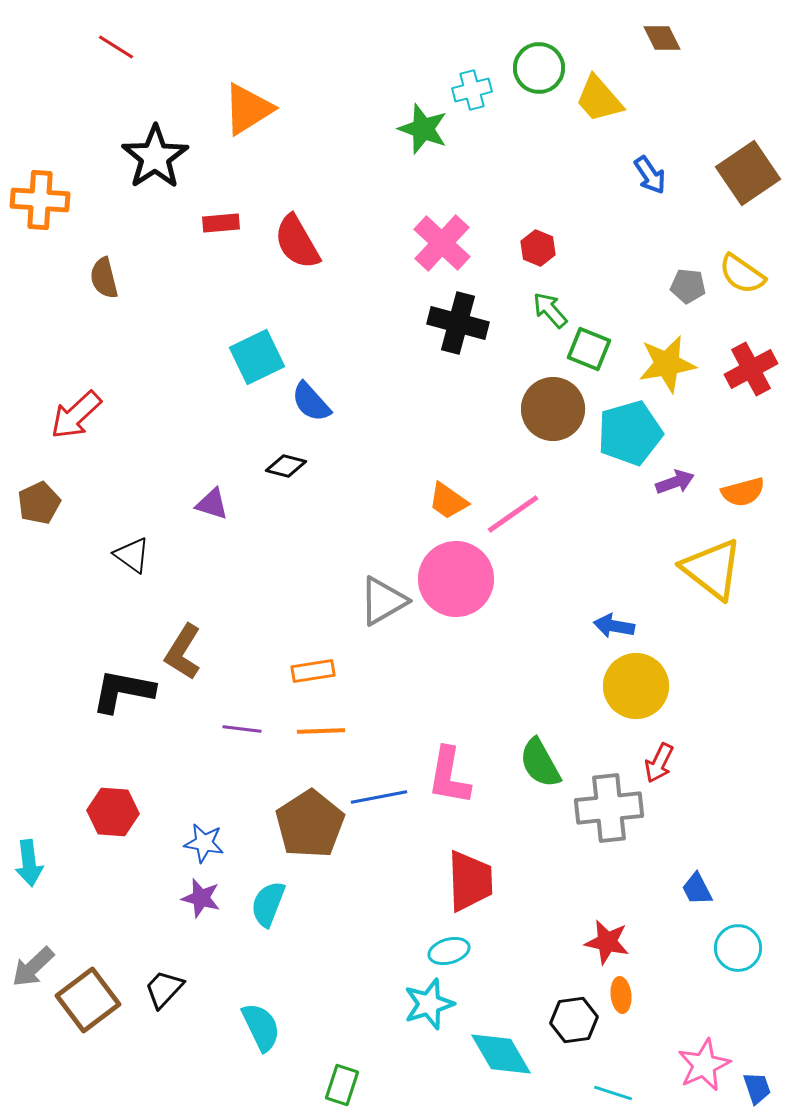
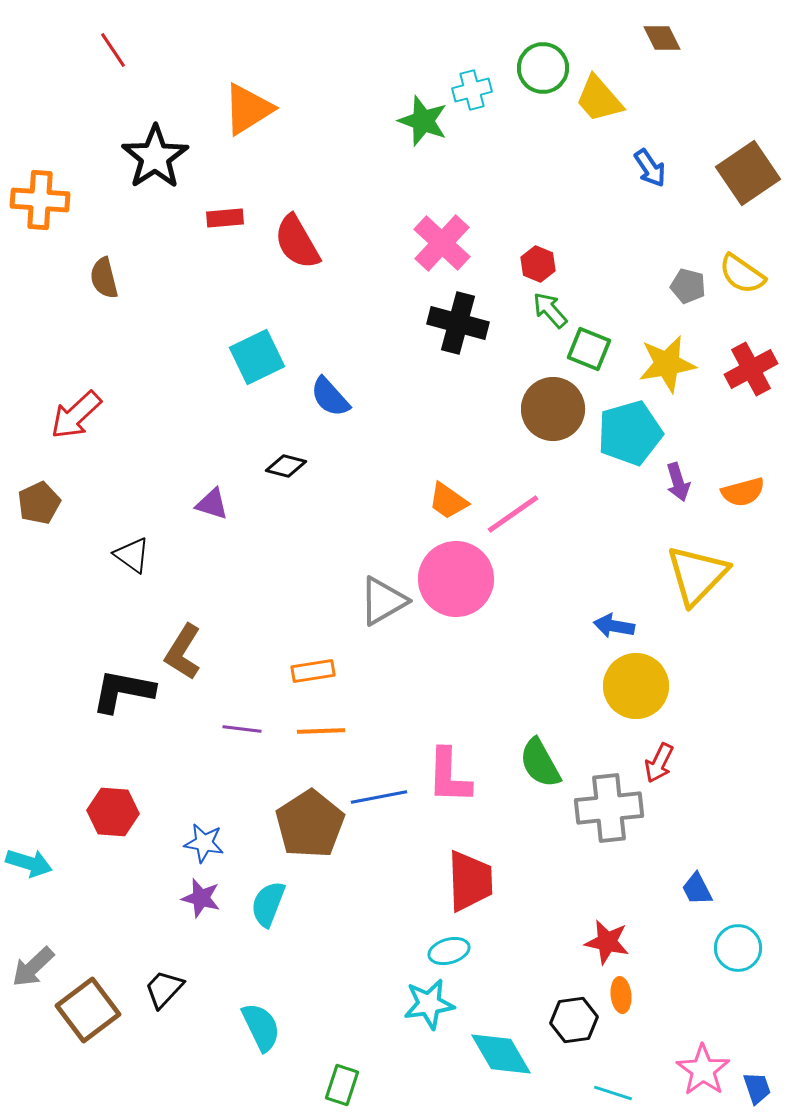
red line at (116, 47): moved 3 px left, 3 px down; rotated 24 degrees clockwise
green circle at (539, 68): moved 4 px right
green star at (423, 129): moved 8 px up
blue arrow at (650, 175): moved 7 px up
red rectangle at (221, 223): moved 4 px right, 5 px up
red hexagon at (538, 248): moved 16 px down
gray pentagon at (688, 286): rotated 8 degrees clockwise
blue semicircle at (311, 402): moved 19 px right, 5 px up
purple arrow at (675, 482): moved 3 px right; rotated 93 degrees clockwise
yellow triangle at (712, 569): moved 15 px left, 6 px down; rotated 36 degrees clockwise
pink L-shape at (449, 776): rotated 8 degrees counterclockwise
cyan arrow at (29, 863): rotated 66 degrees counterclockwise
brown square at (88, 1000): moved 10 px down
cyan star at (429, 1004): rotated 9 degrees clockwise
pink star at (704, 1065): moved 1 px left, 5 px down; rotated 12 degrees counterclockwise
